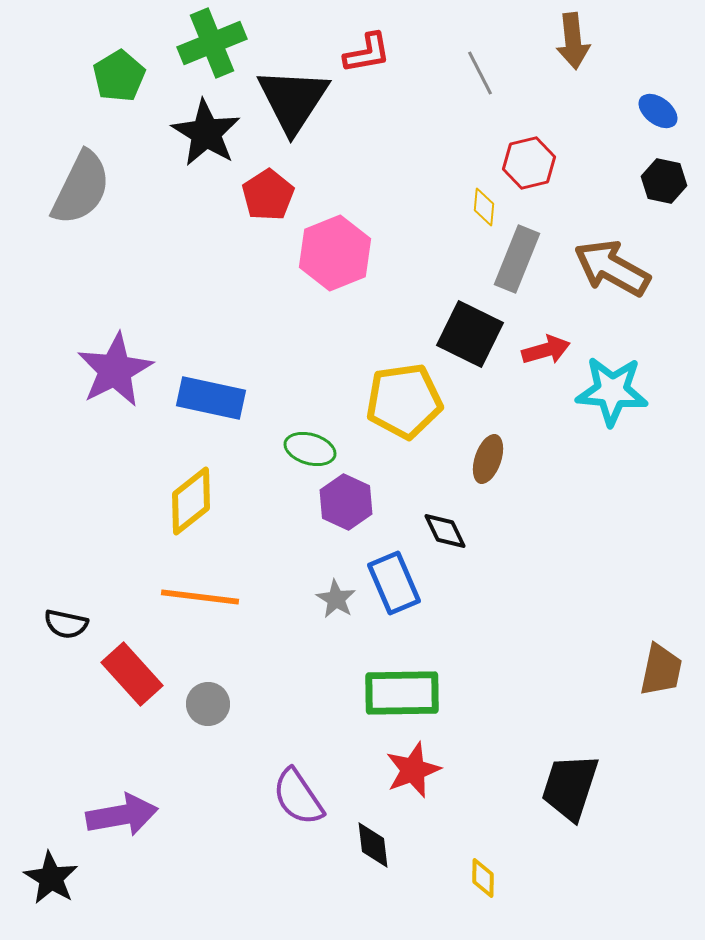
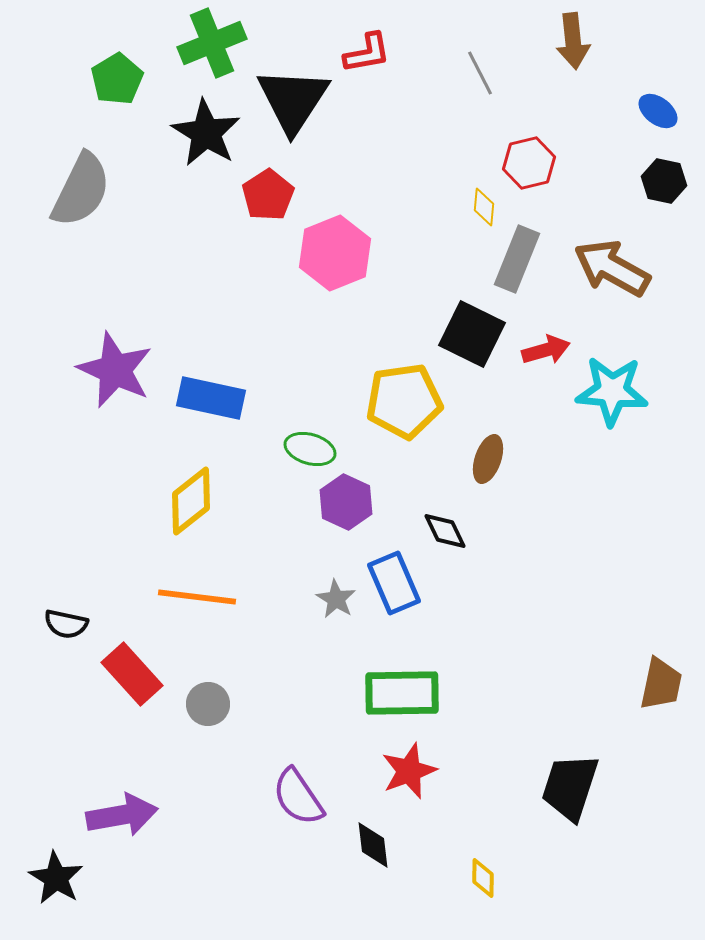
green pentagon at (119, 76): moved 2 px left, 3 px down
gray semicircle at (81, 188): moved 2 px down
black square at (470, 334): moved 2 px right
purple star at (115, 370): rotated 20 degrees counterclockwise
orange line at (200, 597): moved 3 px left
brown trapezoid at (661, 670): moved 14 px down
red star at (413, 770): moved 4 px left, 1 px down
black star at (51, 878): moved 5 px right
